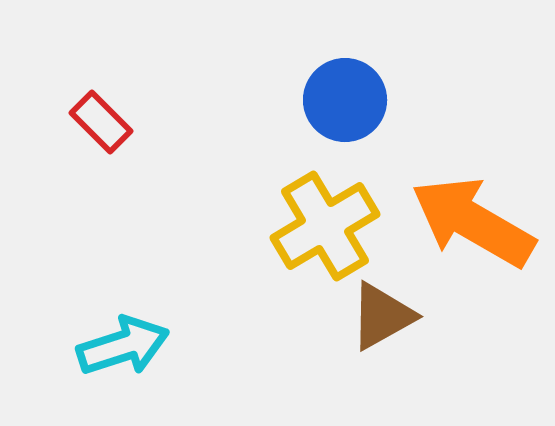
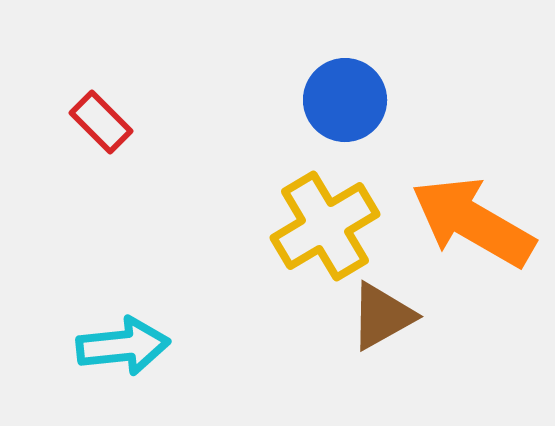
cyan arrow: rotated 12 degrees clockwise
